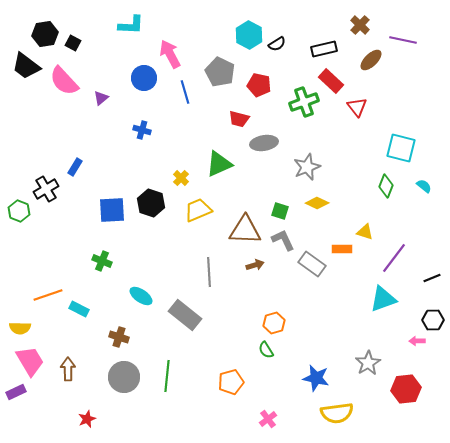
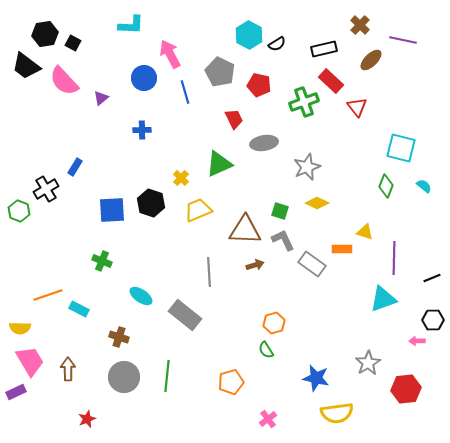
red trapezoid at (239, 119): moved 5 px left; rotated 130 degrees counterclockwise
blue cross at (142, 130): rotated 18 degrees counterclockwise
purple line at (394, 258): rotated 36 degrees counterclockwise
